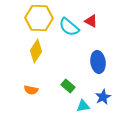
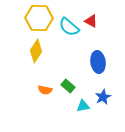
orange semicircle: moved 14 px right
